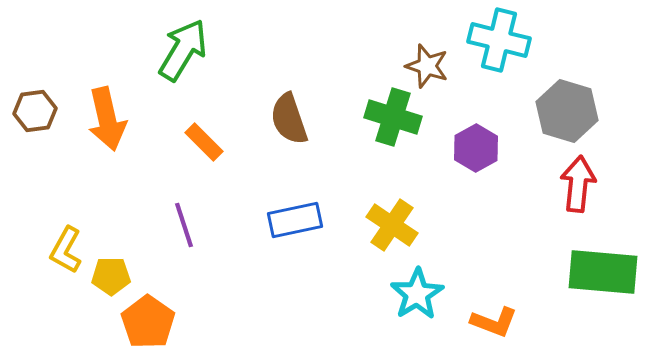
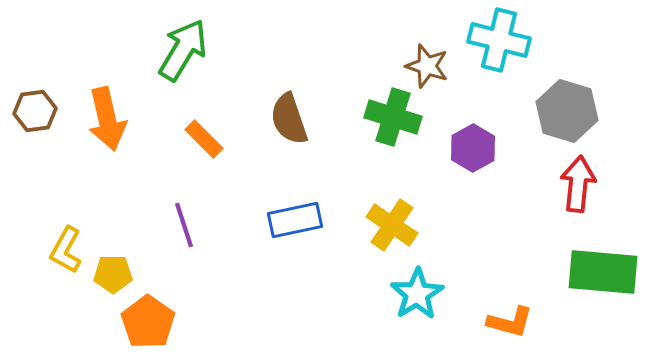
orange rectangle: moved 3 px up
purple hexagon: moved 3 px left
yellow pentagon: moved 2 px right, 2 px up
orange L-shape: moved 16 px right; rotated 6 degrees counterclockwise
